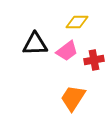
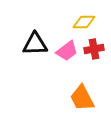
yellow diamond: moved 7 px right
red cross: moved 11 px up
orange trapezoid: moved 9 px right; rotated 60 degrees counterclockwise
